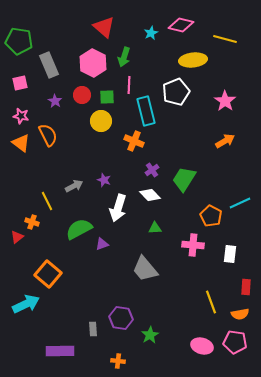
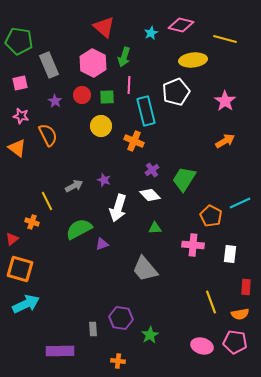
yellow circle at (101, 121): moved 5 px down
orange triangle at (21, 143): moved 4 px left, 5 px down
red triangle at (17, 237): moved 5 px left, 2 px down
orange square at (48, 274): moved 28 px left, 5 px up; rotated 24 degrees counterclockwise
